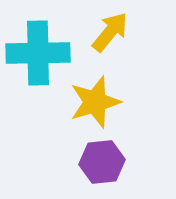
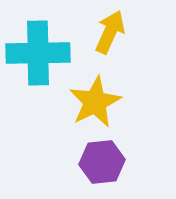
yellow arrow: rotated 15 degrees counterclockwise
yellow star: rotated 10 degrees counterclockwise
